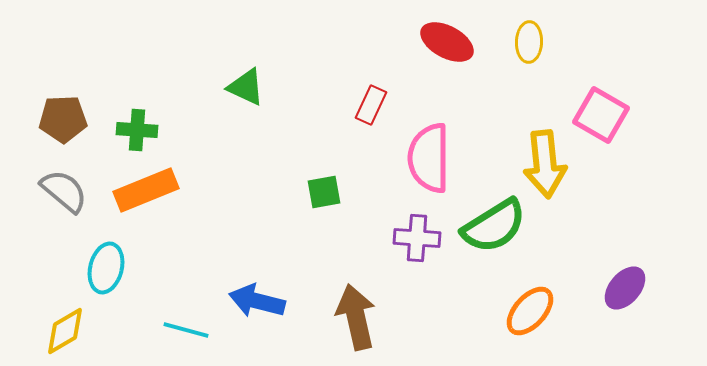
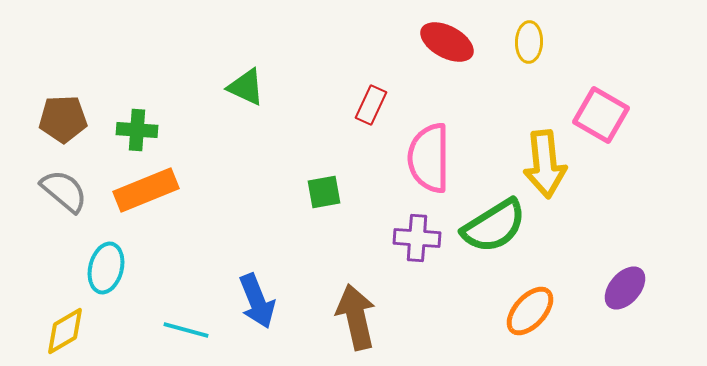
blue arrow: rotated 126 degrees counterclockwise
